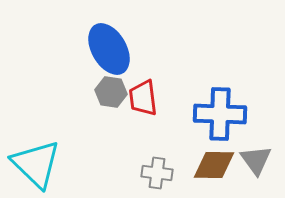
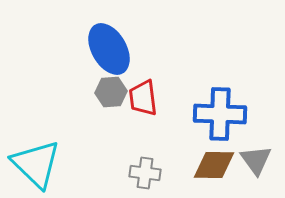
gray hexagon: rotated 12 degrees counterclockwise
gray cross: moved 12 px left
